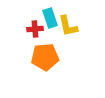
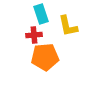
cyan rectangle: moved 9 px left, 4 px up
red cross: moved 1 px left, 6 px down
